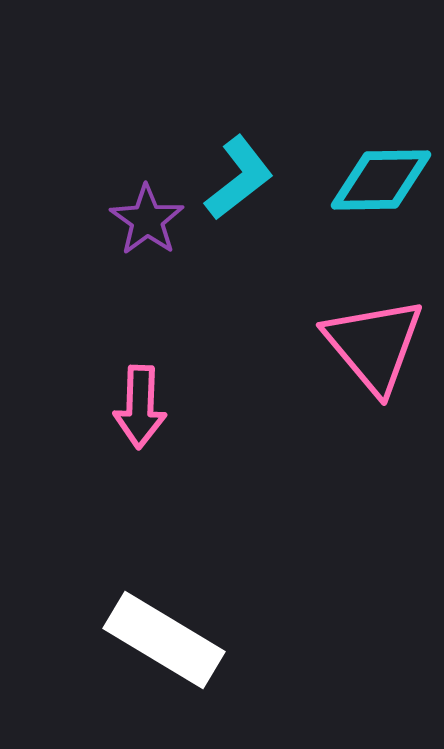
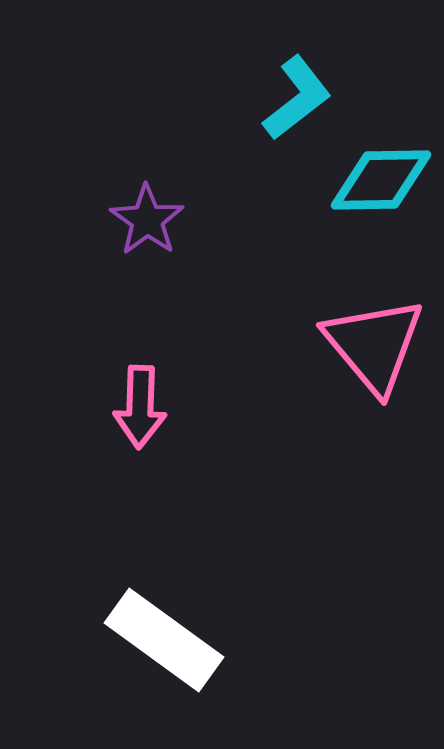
cyan L-shape: moved 58 px right, 80 px up
white rectangle: rotated 5 degrees clockwise
